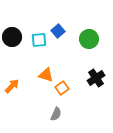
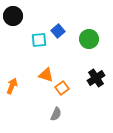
black circle: moved 1 px right, 21 px up
orange arrow: rotated 21 degrees counterclockwise
